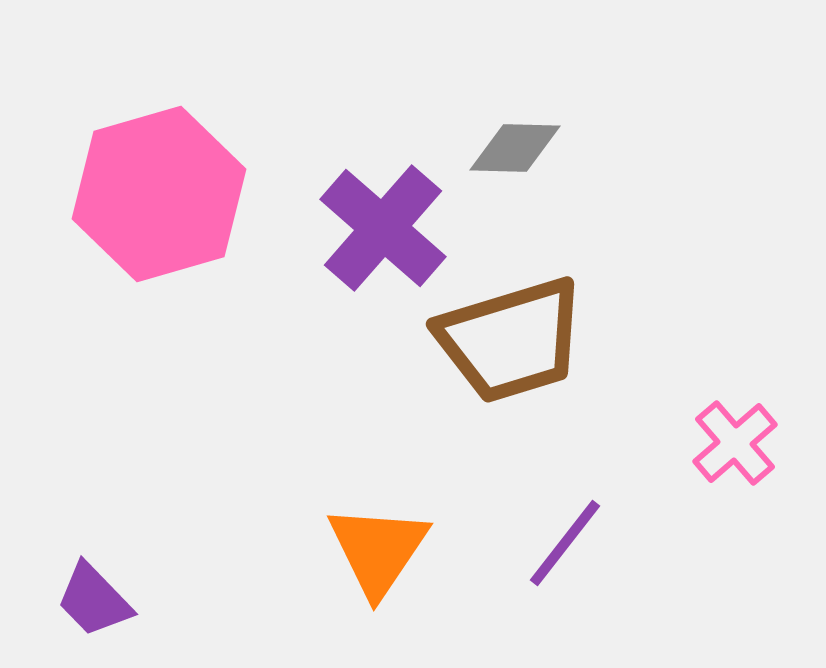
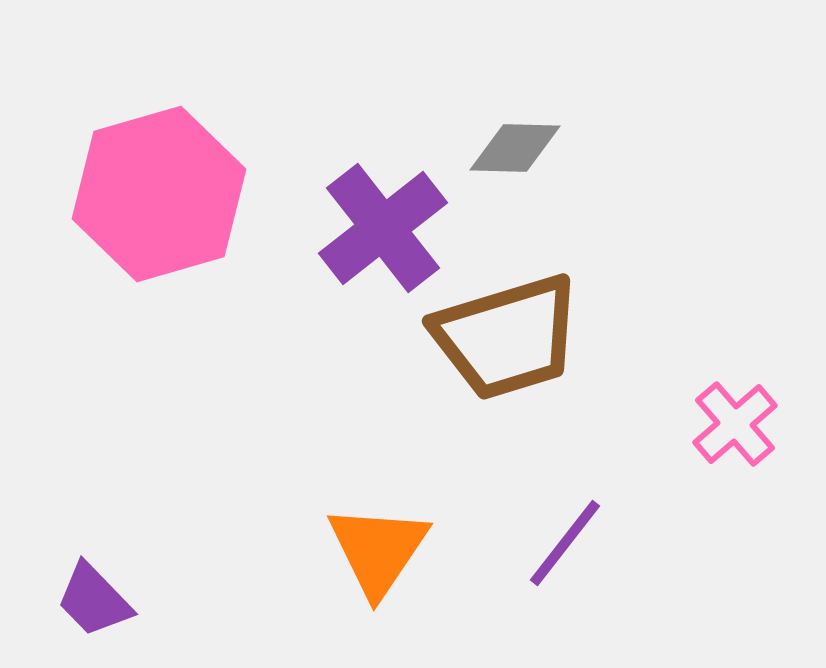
purple cross: rotated 11 degrees clockwise
brown trapezoid: moved 4 px left, 3 px up
pink cross: moved 19 px up
